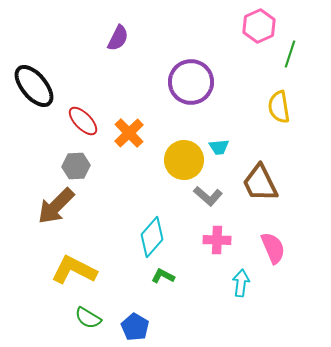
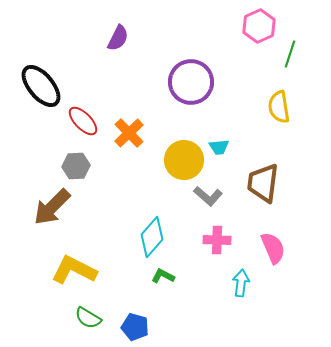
black ellipse: moved 7 px right
brown trapezoid: moved 3 px right; rotated 33 degrees clockwise
brown arrow: moved 4 px left, 1 px down
blue pentagon: rotated 16 degrees counterclockwise
